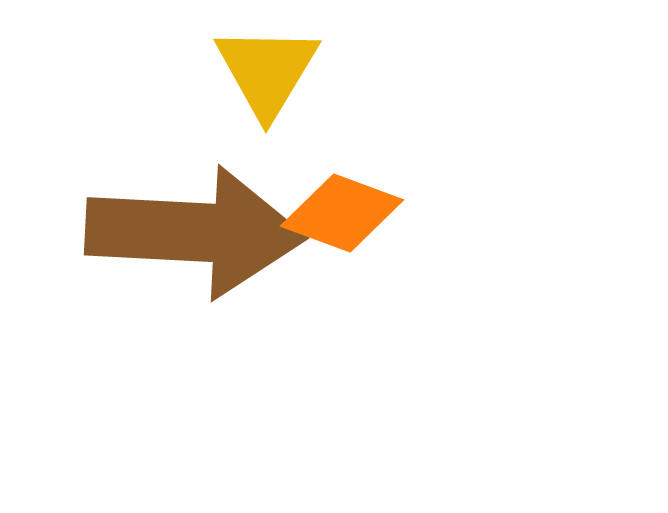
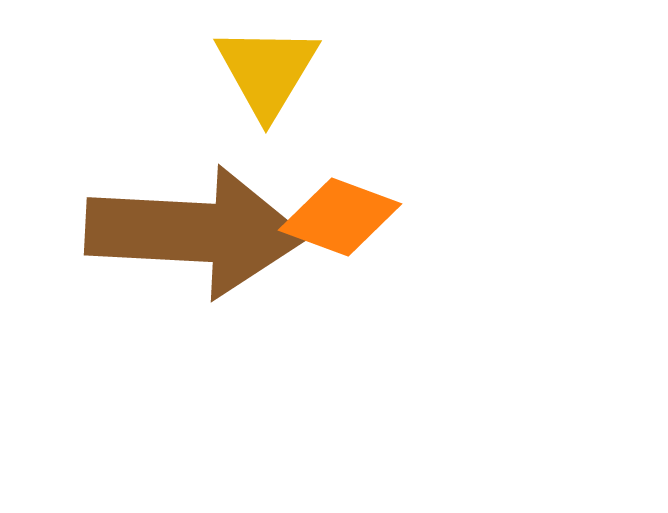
orange diamond: moved 2 px left, 4 px down
